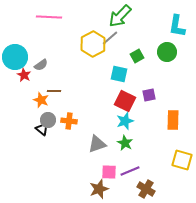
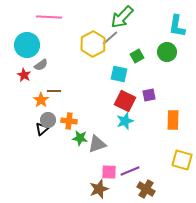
green arrow: moved 2 px right, 1 px down
cyan circle: moved 12 px right, 12 px up
orange star: rotated 14 degrees clockwise
black triangle: rotated 40 degrees clockwise
green star: moved 45 px left, 5 px up; rotated 21 degrees counterclockwise
